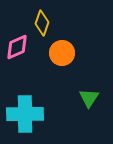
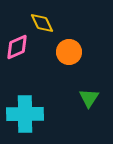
yellow diamond: rotated 45 degrees counterclockwise
orange circle: moved 7 px right, 1 px up
